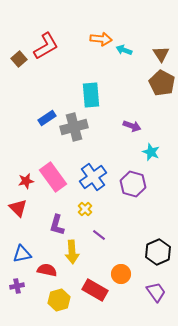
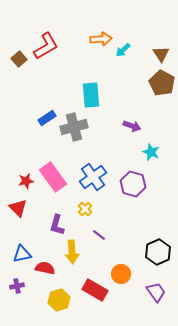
orange arrow: rotated 10 degrees counterclockwise
cyan arrow: moved 1 px left; rotated 63 degrees counterclockwise
red semicircle: moved 2 px left, 2 px up
